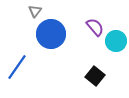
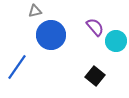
gray triangle: rotated 40 degrees clockwise
blue circle: moved 1 px down
